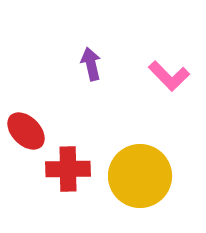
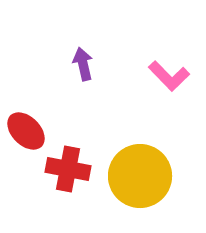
purple arrow: moved 8 px left
red cross: rotated 12 degrees clockwise
